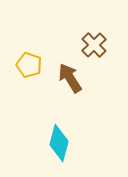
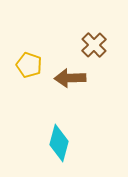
brown arrow: rotated 60 degrees counterclockwise
